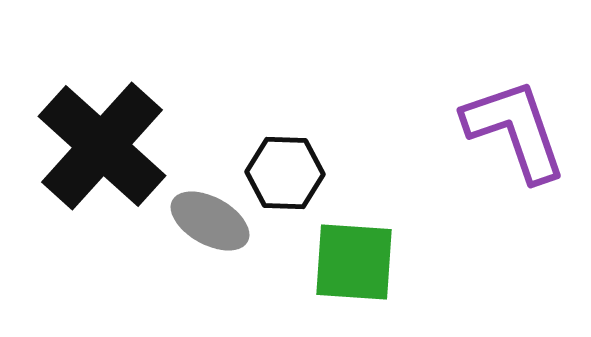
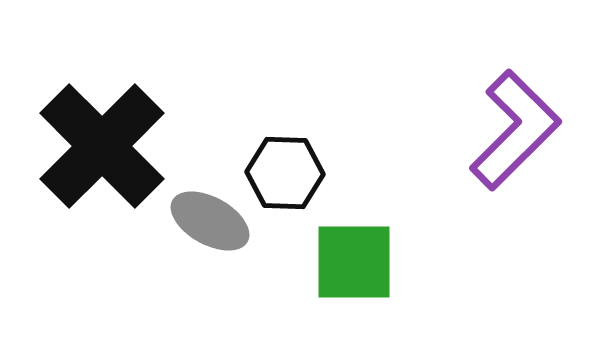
purple L-shape: rotated 64 degrees clockwise
black cross: rotated 3 degrees clockwise
green square: rotated 4 degrees counterclockwise
